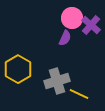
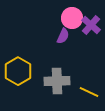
purple semicircle: moved 2 px left, 2 px up
yellow hexagon: moved 2 px down
gray cross: rotated 15 degrees clockwise
yellow line: moved 10 px right, 2 px up
